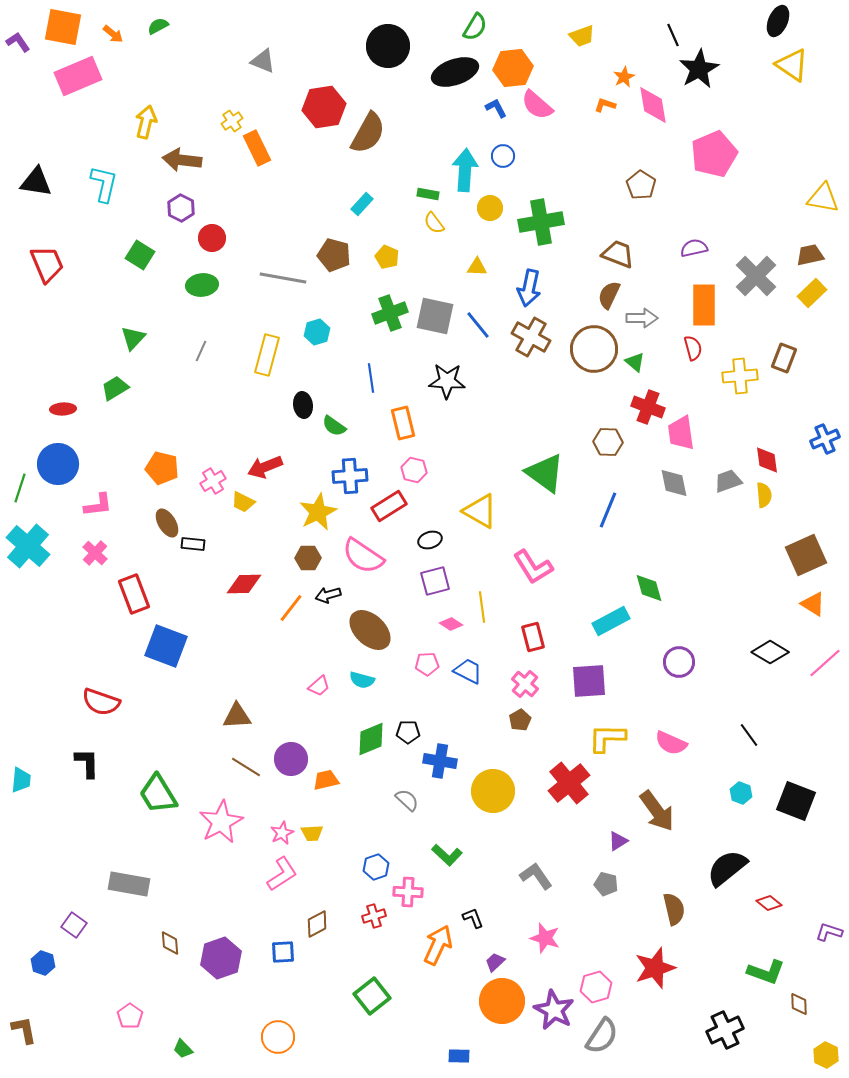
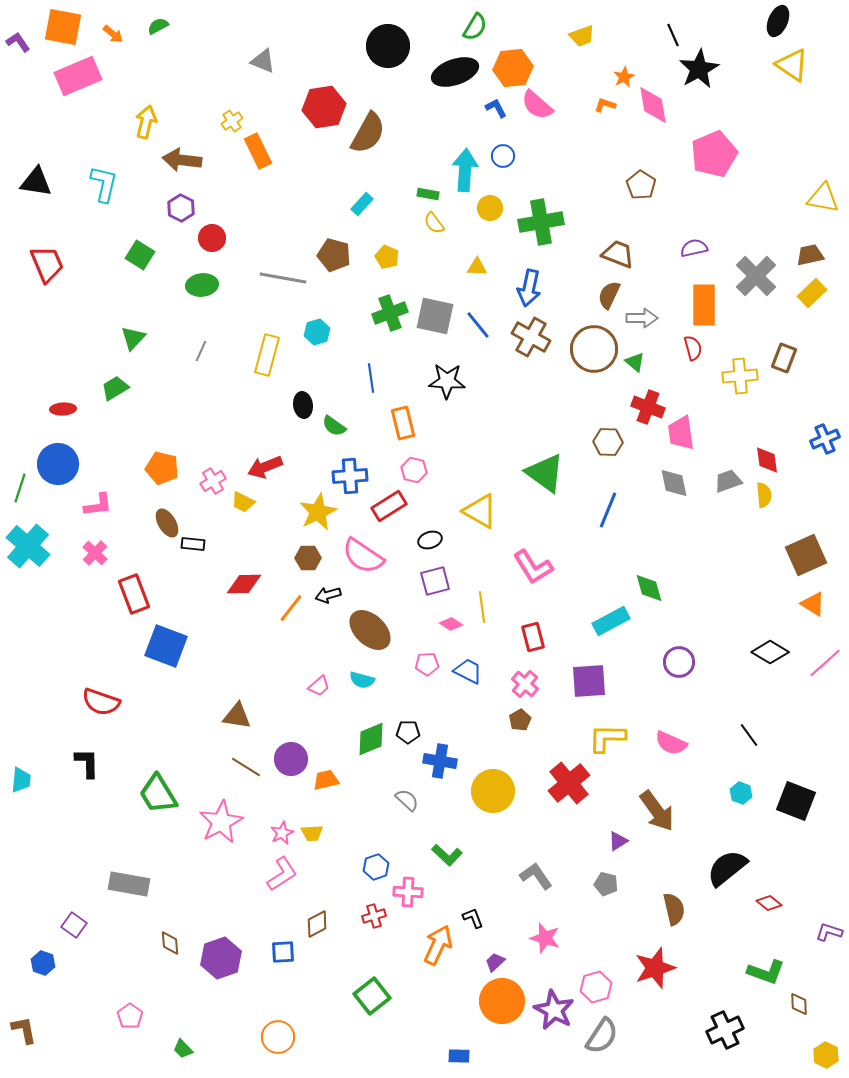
orange rectangle at (257, 148): moved 1 px right, 3 px down
brown triangle at (237, 716): rotated 12 degrees clockwise
